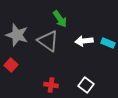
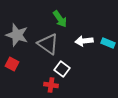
gray triangle: moved 3 px down
red square: moved 1 px right, 1 px up; rotated 16 degrees counterclockwise
white square: moved 24 px left, 16 px up
